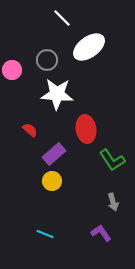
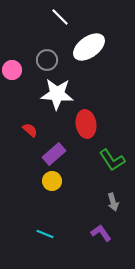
white line: moved 2 px left, 1 px up
red ellipse: moved 5 px up
